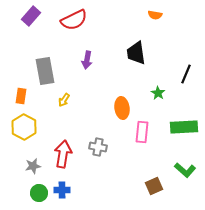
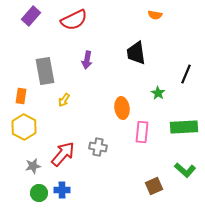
red arrow: rotated 32 degrees clockwise
